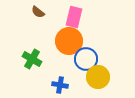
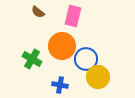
pink rectangle: moved 1 px left, 1 px up
orange circle: moved 7 px left, 5 px down
